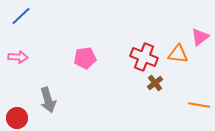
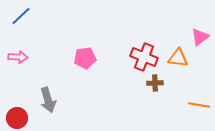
orange triangle: moved 4 px down
brown cross: rotated 35 degrees clockwise
